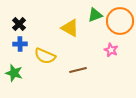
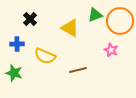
black cross: moved 11 px right, 5 px up
blue cross: moved 3 px left
